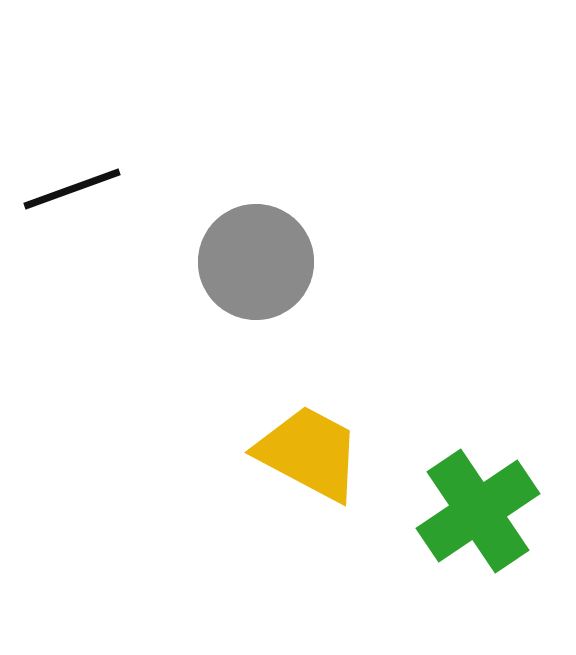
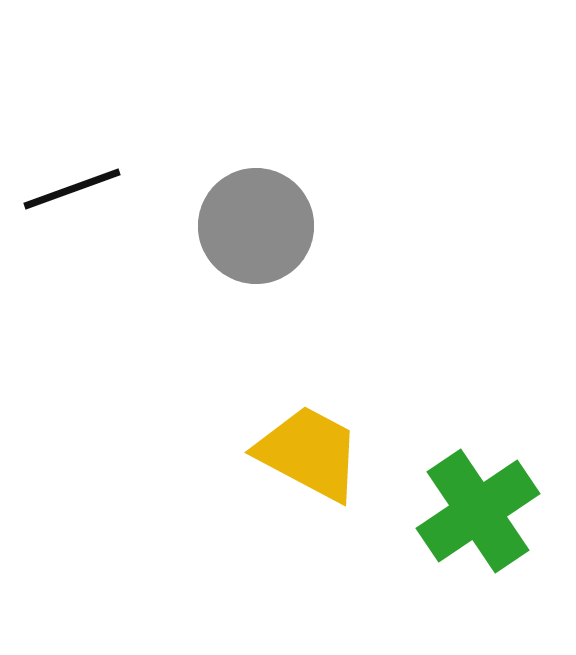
gray circle: moved 36 px up
